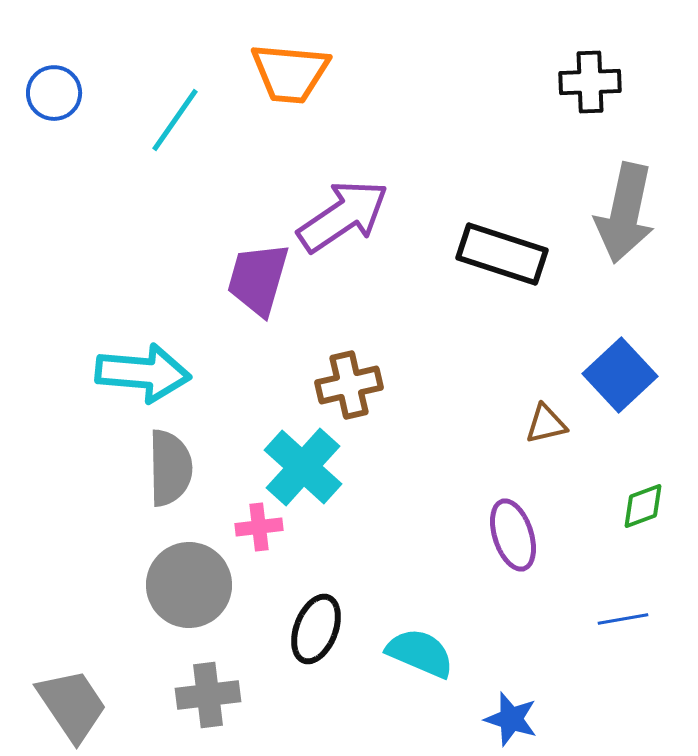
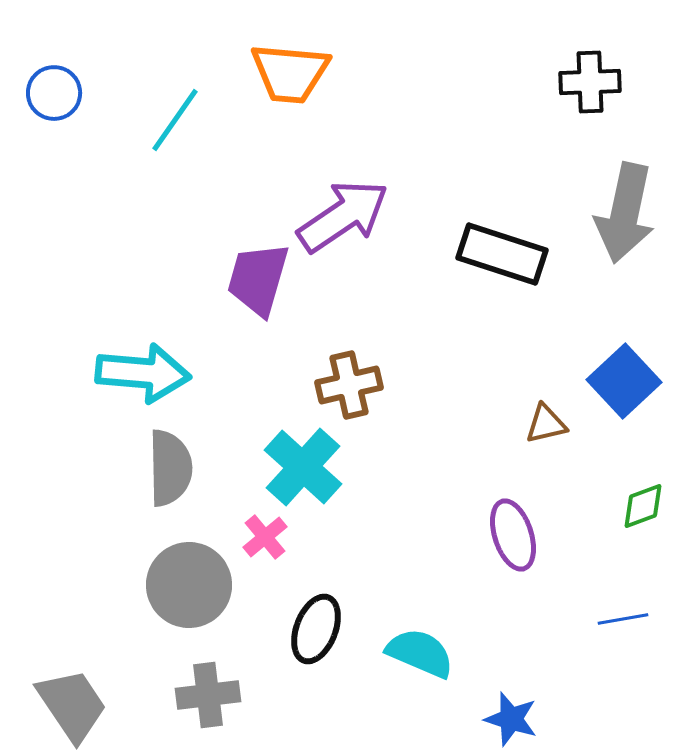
blue square: moved 4 px right, 6 px down
pink cross: moved 6 px right, 10 px down; rotated 33 degrees counterclockwise
